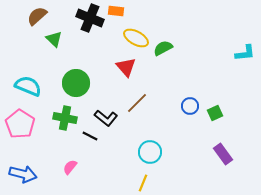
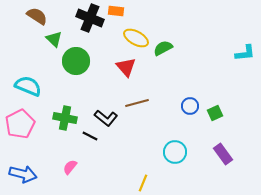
brown semicircle: rotated 75 degrees clockwise
green circle: moved 22 px up
brown line: rotated 30 degrees clockwise
pink pentagon: rotated 12 degrees clockwise
cyan circle: moved 25 px right
